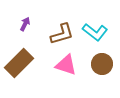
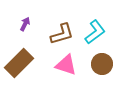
cyan L-shape: rotated 75 degrees counterclockwise
